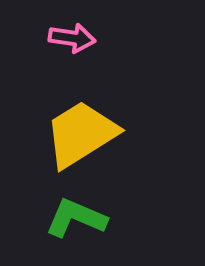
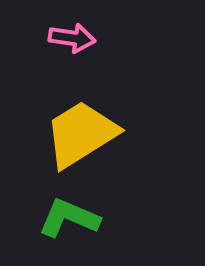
green L-shape: moved 7 px left
